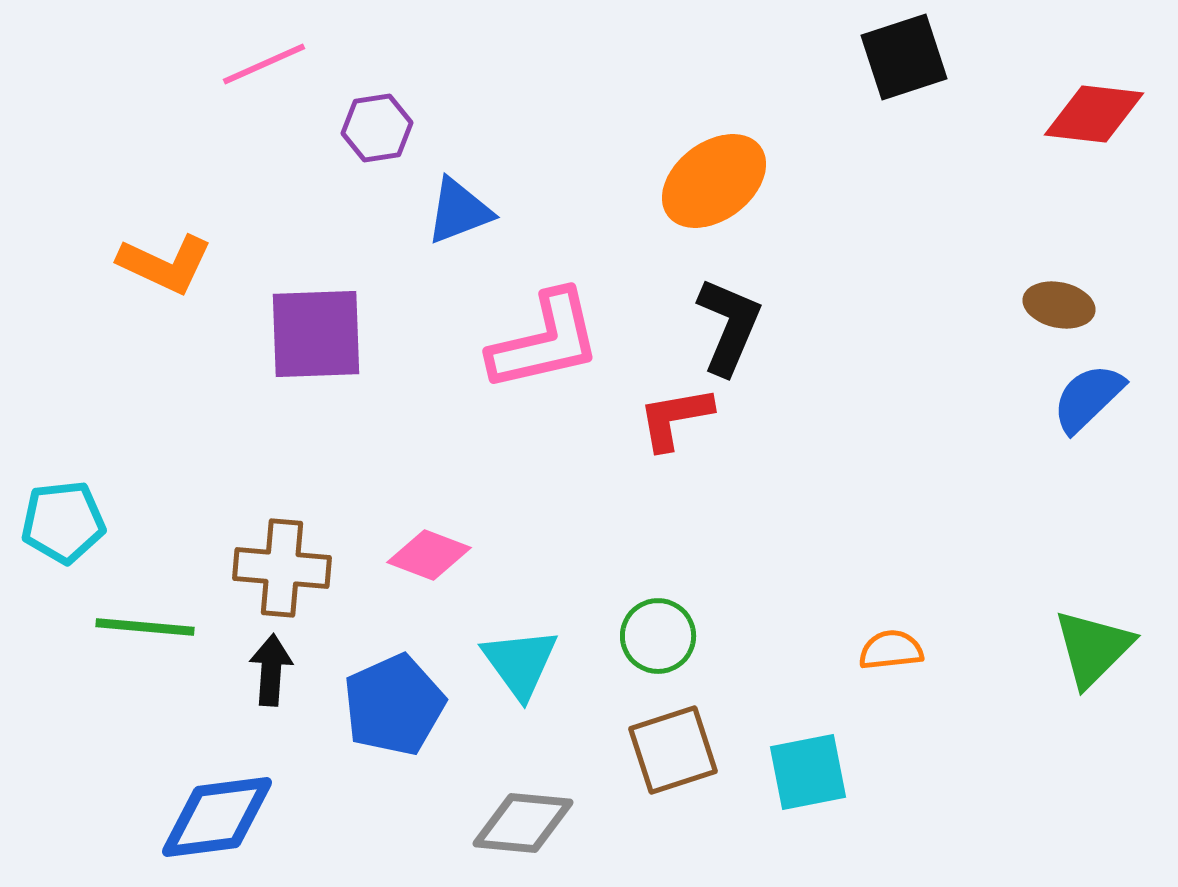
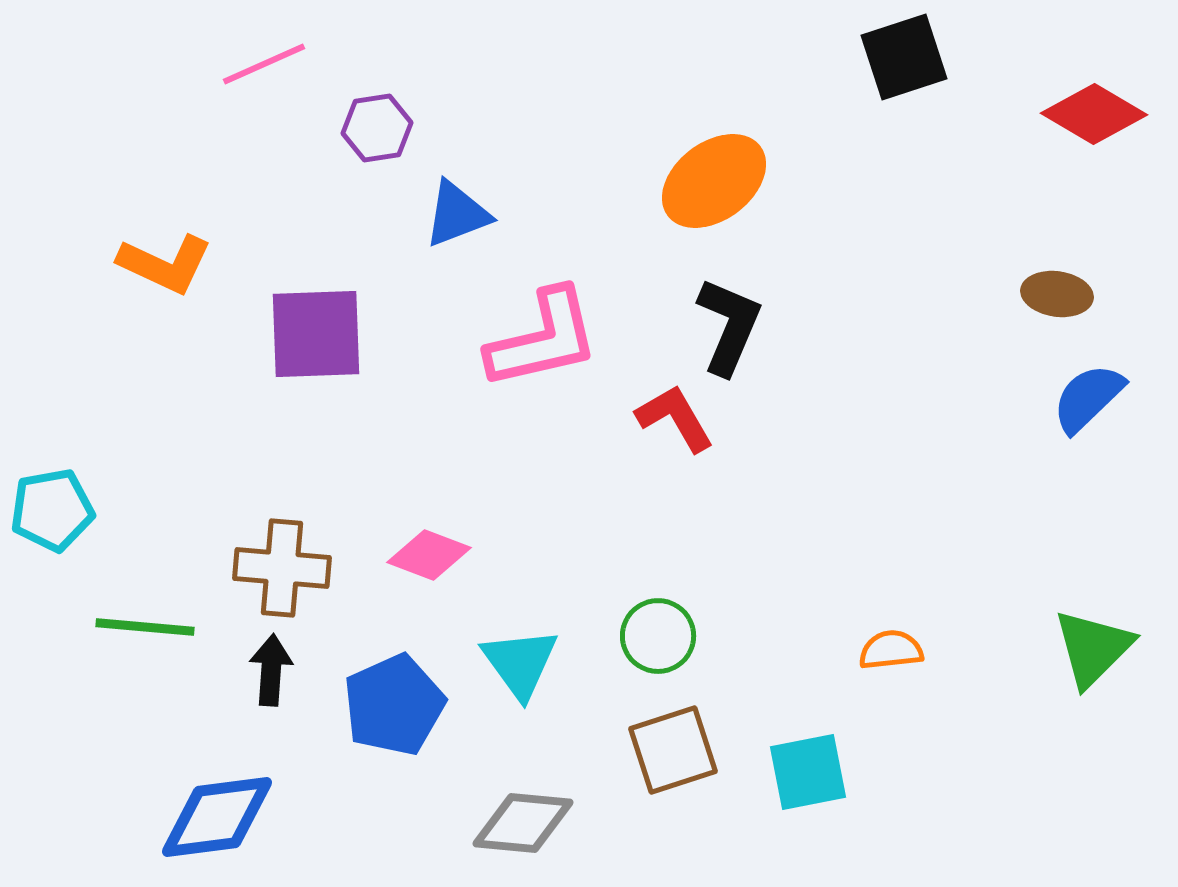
red diamond: rotated 24 degrees clockwise
blue triangle: moved 2 px left, 3 px down
brown ellipse: moved 2 px left, 11 px up; rotated 4 degrees counterclockwise
pink L-shape: moved 2 px left, 2 px up
red L-shape: rotated 70 degrees clockwise
cyan pentagon: moved 11 px left, 12 px up; rotated 4 degrees counterclockwise
